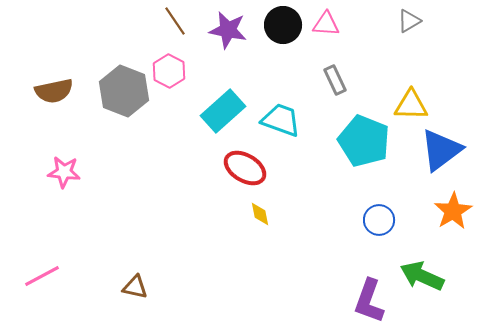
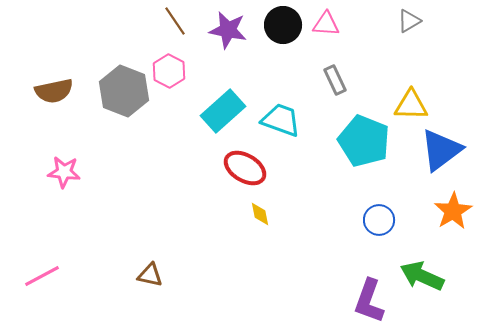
brown triangle: moved 15 px right, 12 px up
